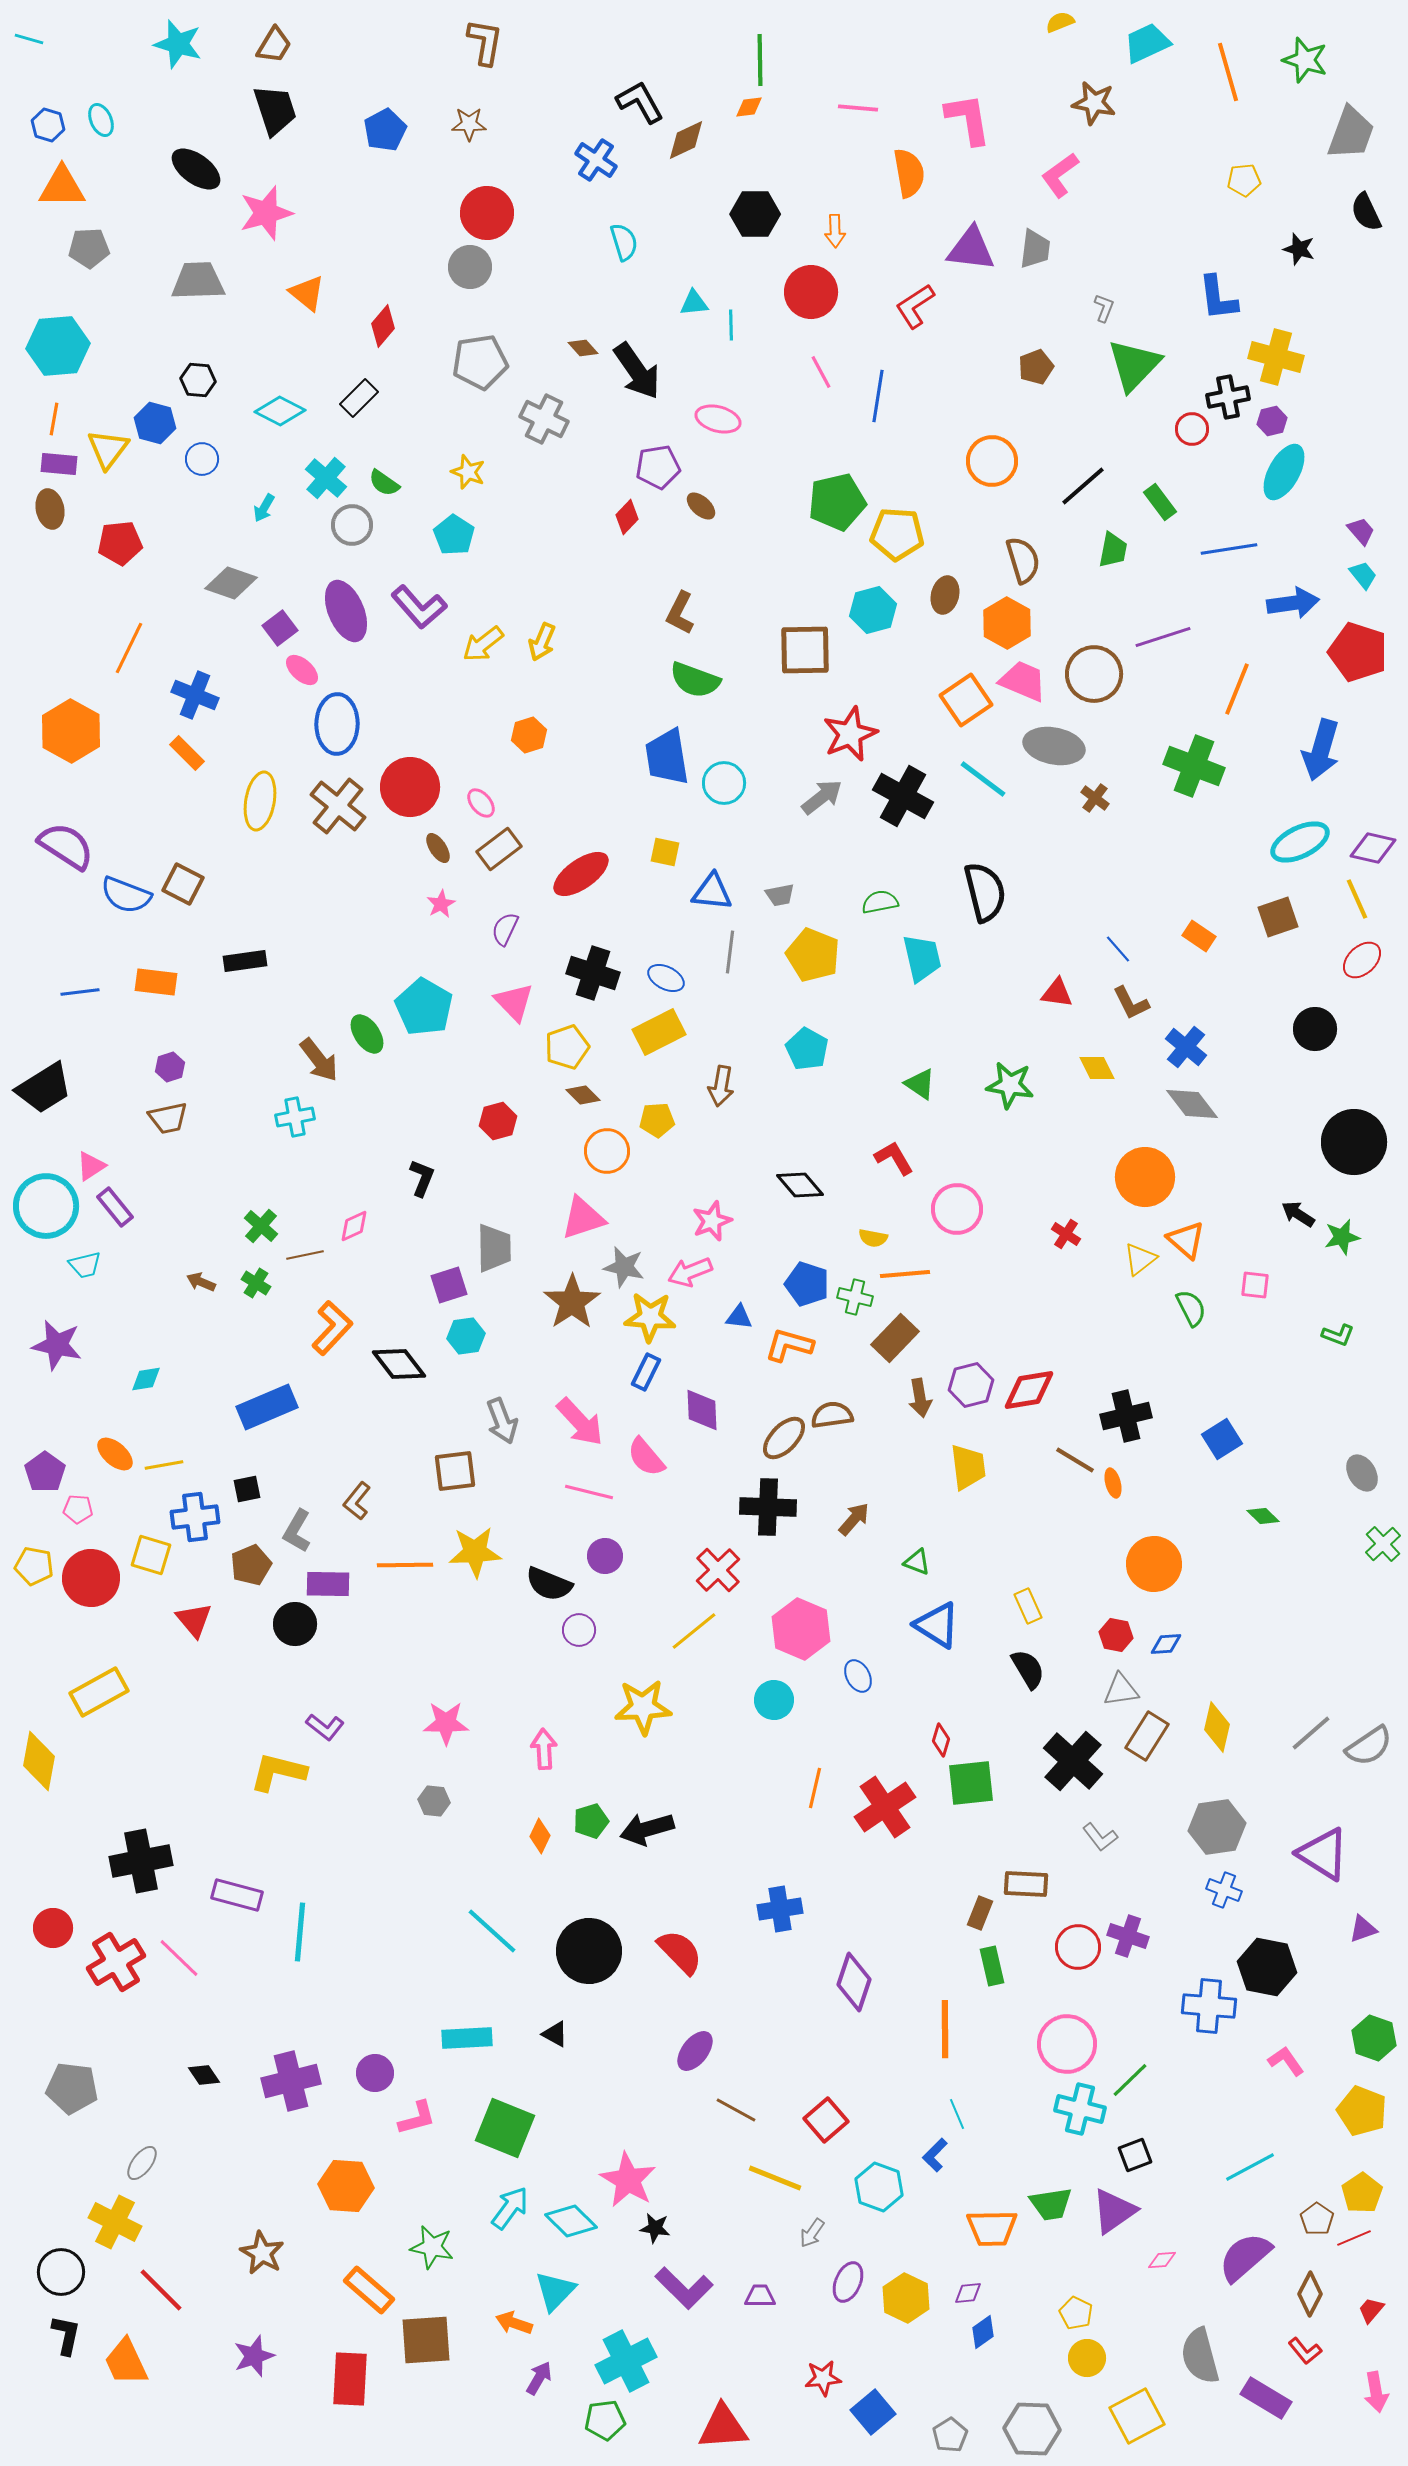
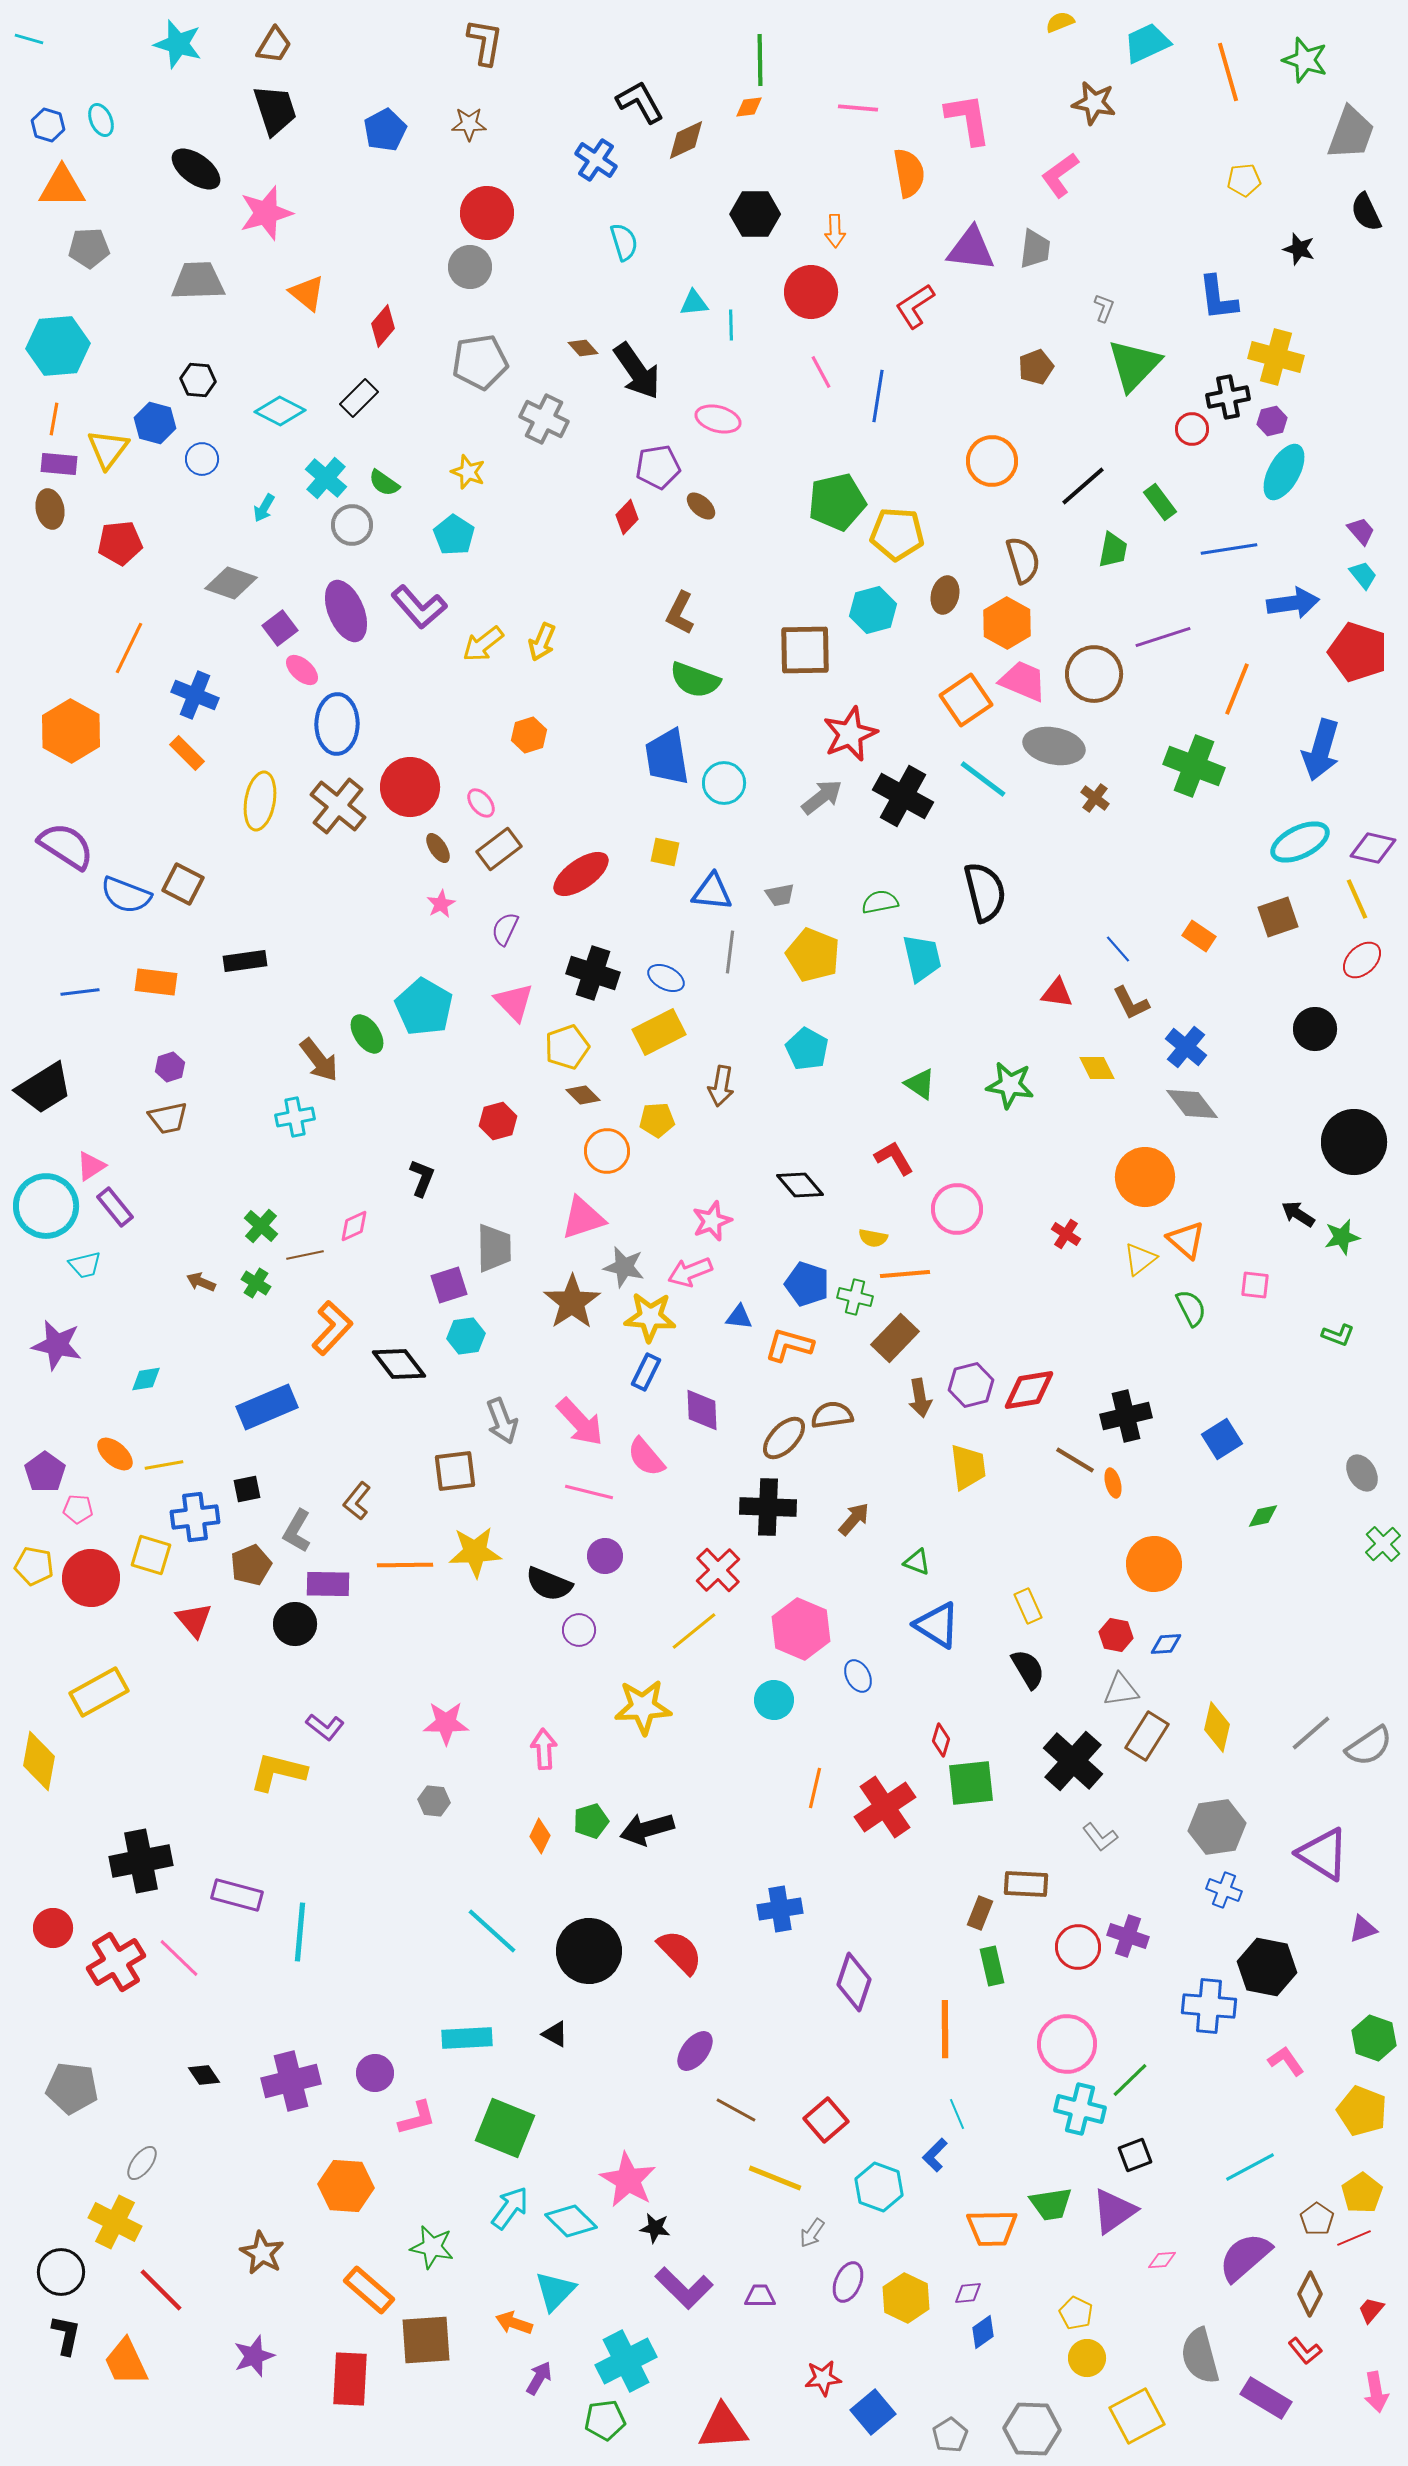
green diamond at (1263, 1516): rotated 56 degrees counterclockwise
